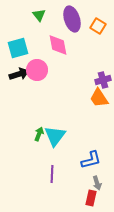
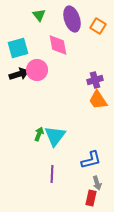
purple cross: moved 8 px left
orange trapezoid: moved 1 px left, 2 px down
